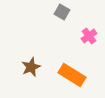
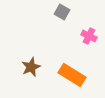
pink cross: rotated 28 degrees counterclockwise
